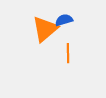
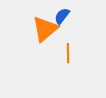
blue semicircle: moved 2 px left, 4 px up; rotated 36 degrees counterclockwise
